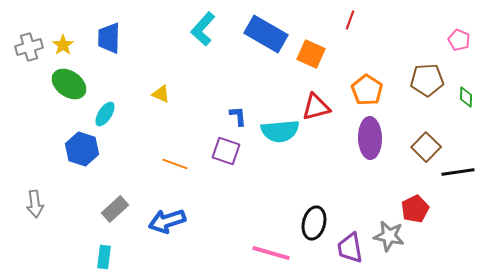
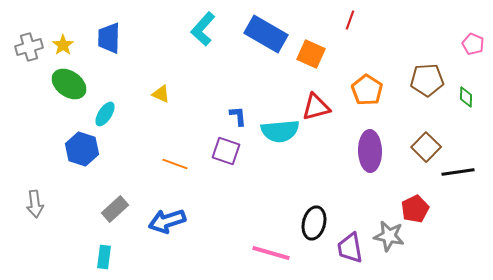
pink pentagon: moved 14 px right, 4 px down
purple ellipse: moved 13 px down
